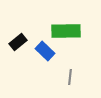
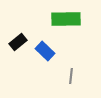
green rectangle: moved 12 px up
gray line: moved 1 px right, 1 px up
